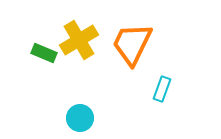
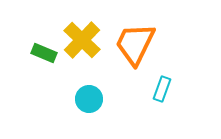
yellow cross: moved 3 px right; rotated 15 degrees counterclockwise
orange trapezoid: moved 3 px right
cyan circle: moved 9 px right, 19 px up
